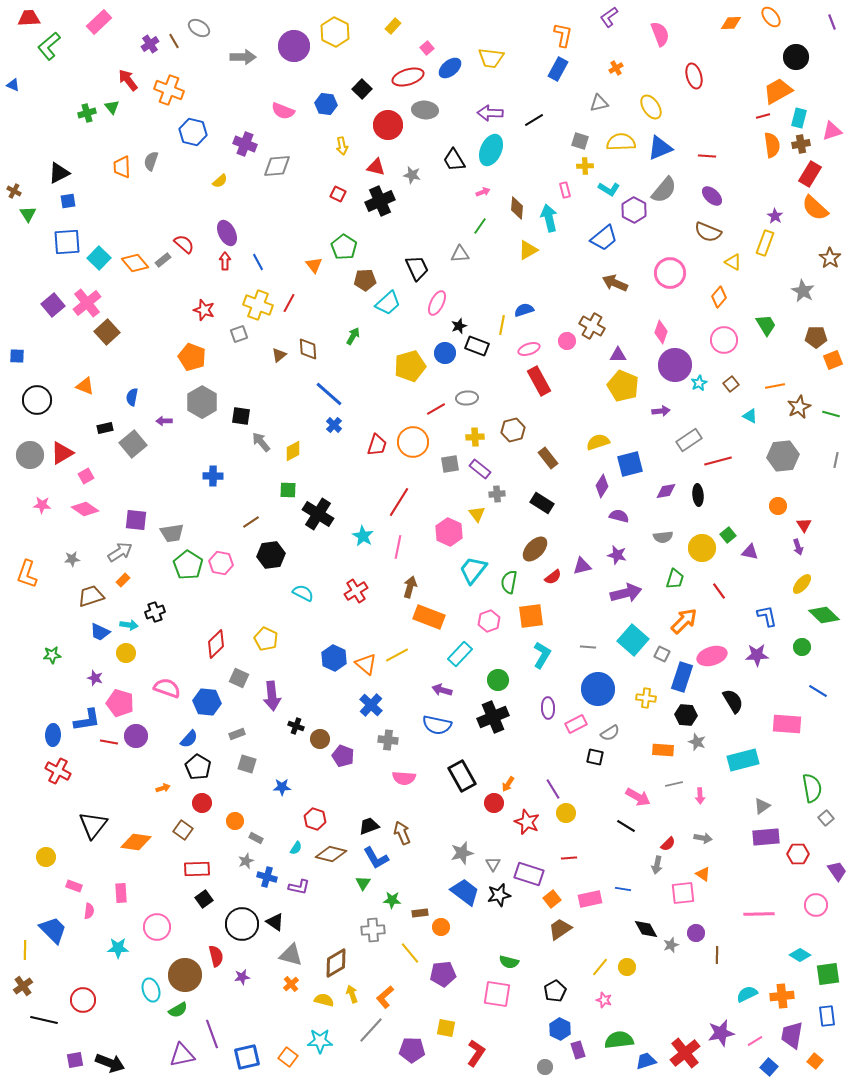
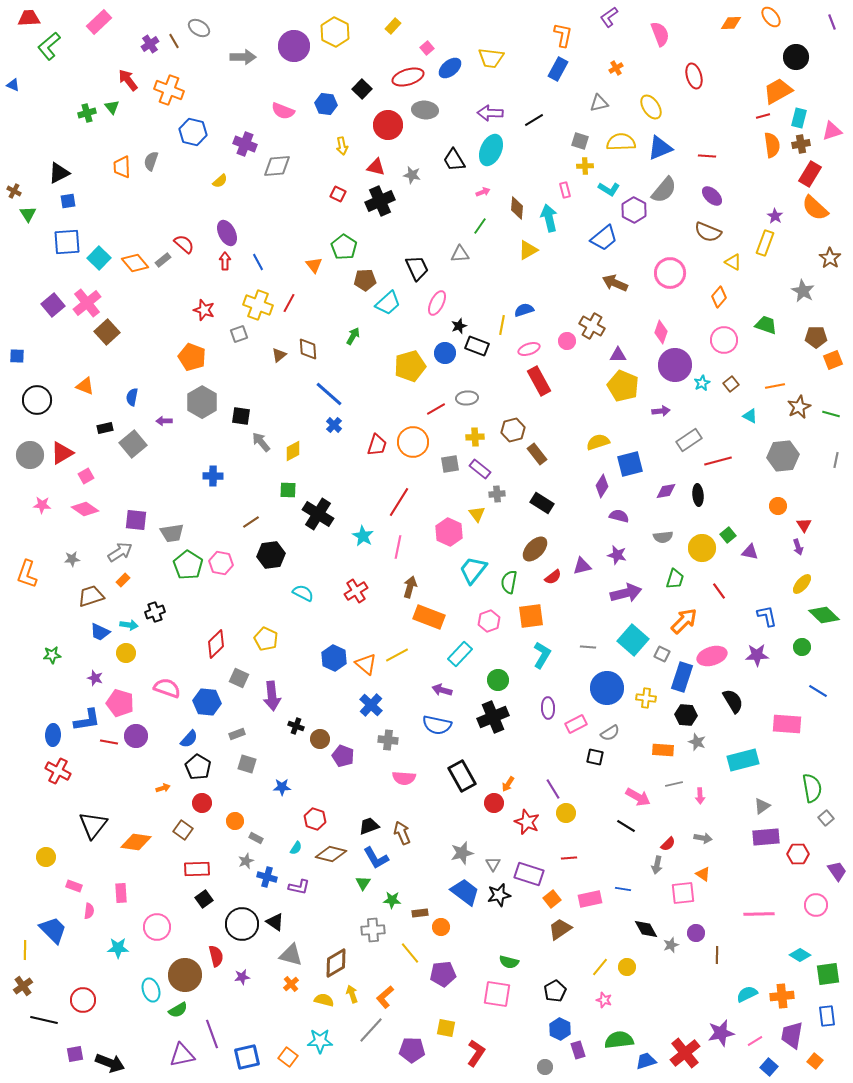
green trapezoid at (766, 325): rotated 40 degrees counterclockwise
cyan star at (699, 383): moved 3 px right
brown rectangle at (548, 458): moved 11 px left, 4 px up
blue circle at (598, 689): moved 9 px right, 1 px up
purple square at (75, 1060): moved 6 px up
